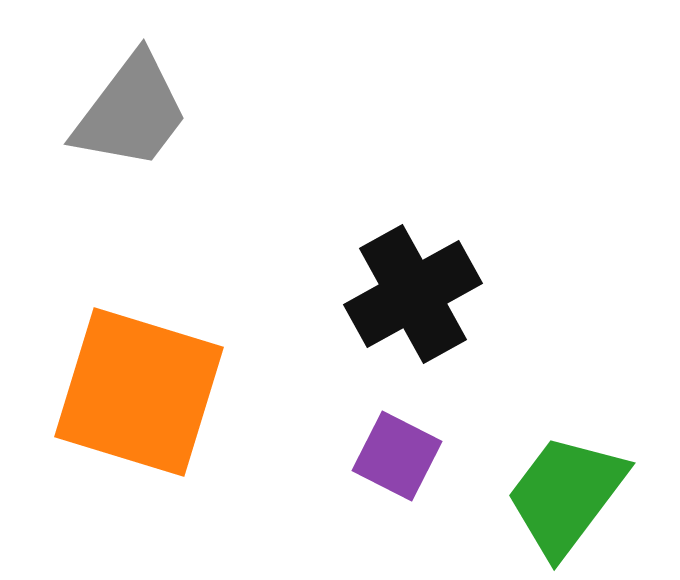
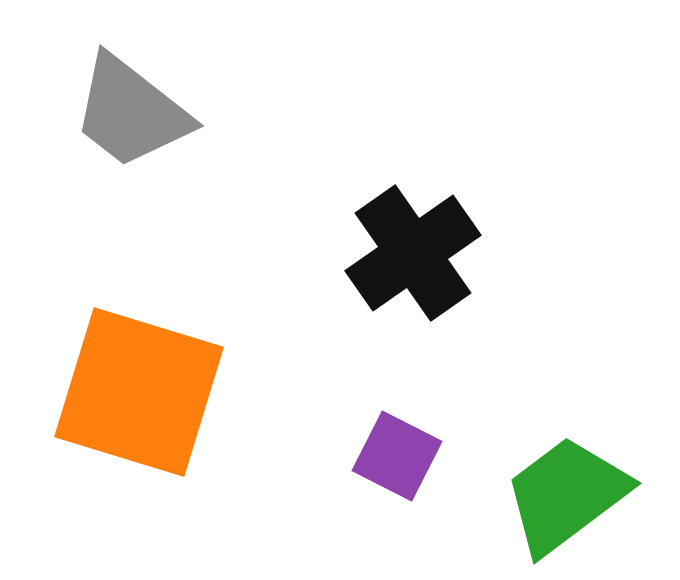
gray trapezoid: rotated 91 degrees clockwise
black cross: moved 41 px up; rotated 6 degrees counterclockwise
green trapezoid: rotated 16 degrees clockwise
